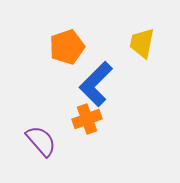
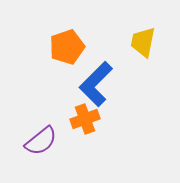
yellow trapezoid: moved 1 px right, 1 px up
orange cross: moved 2 px left
purple semicircle: rotated 92 degrees clockwise
